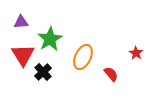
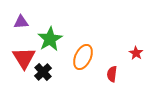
red triangle: moved 1 px right, 3 px down
red semicircle: moved 1 px right; rotated 133 degrees counterclockwise
